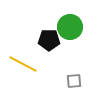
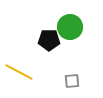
yellow line: moved 4 px left, 8 px down
gray square: moved 2 px left
